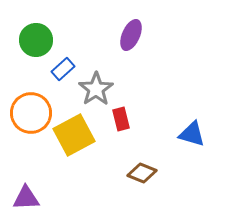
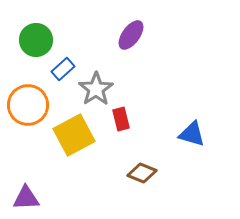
purple ellipse: rotated 12 degrees clockwise
orange circle: moved 3 px left, 8 px up
